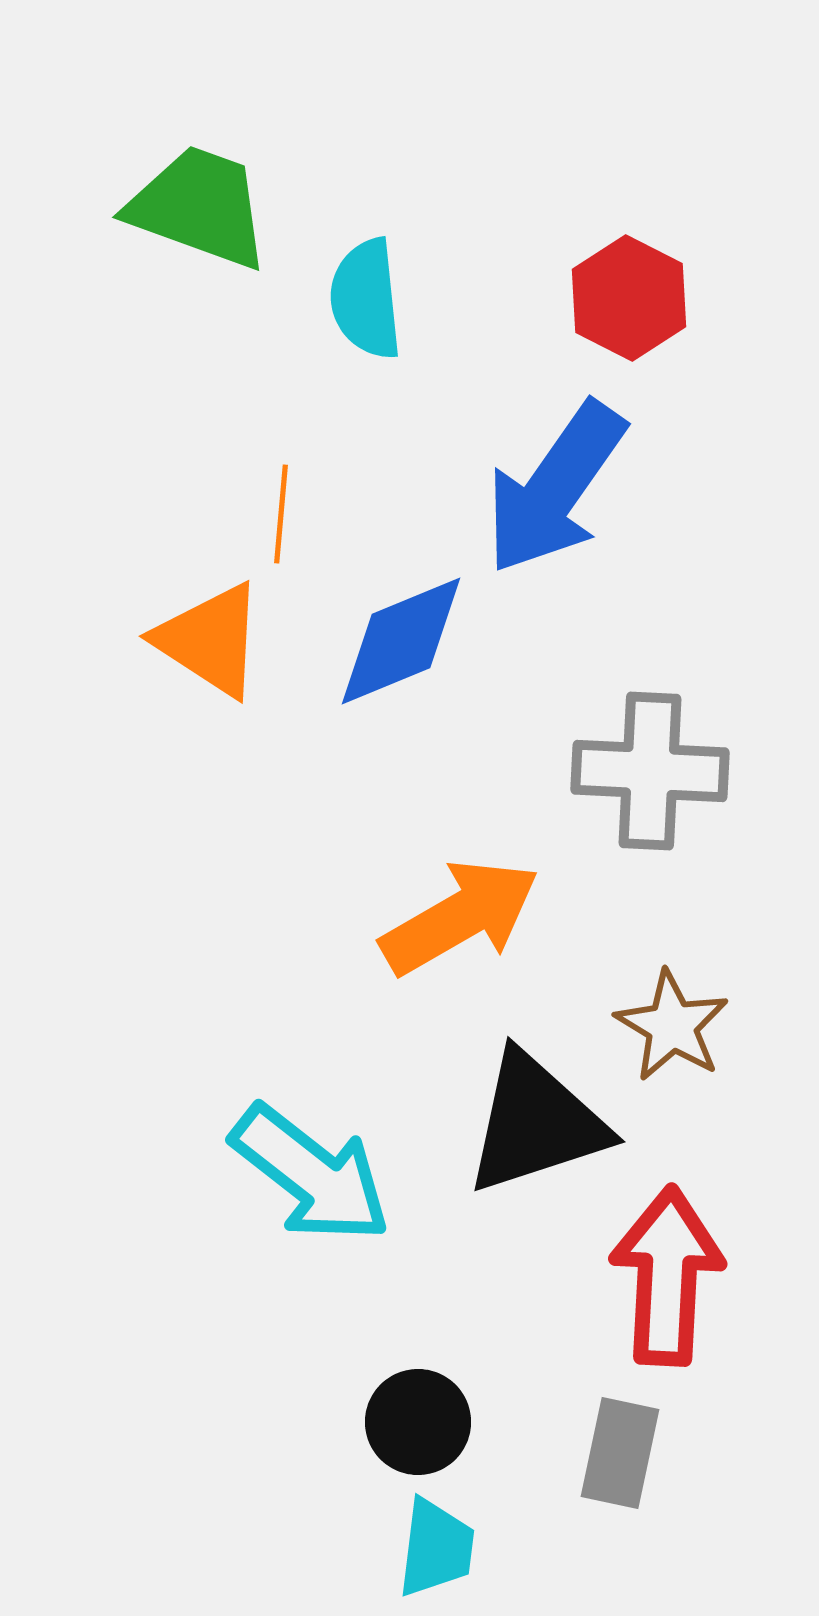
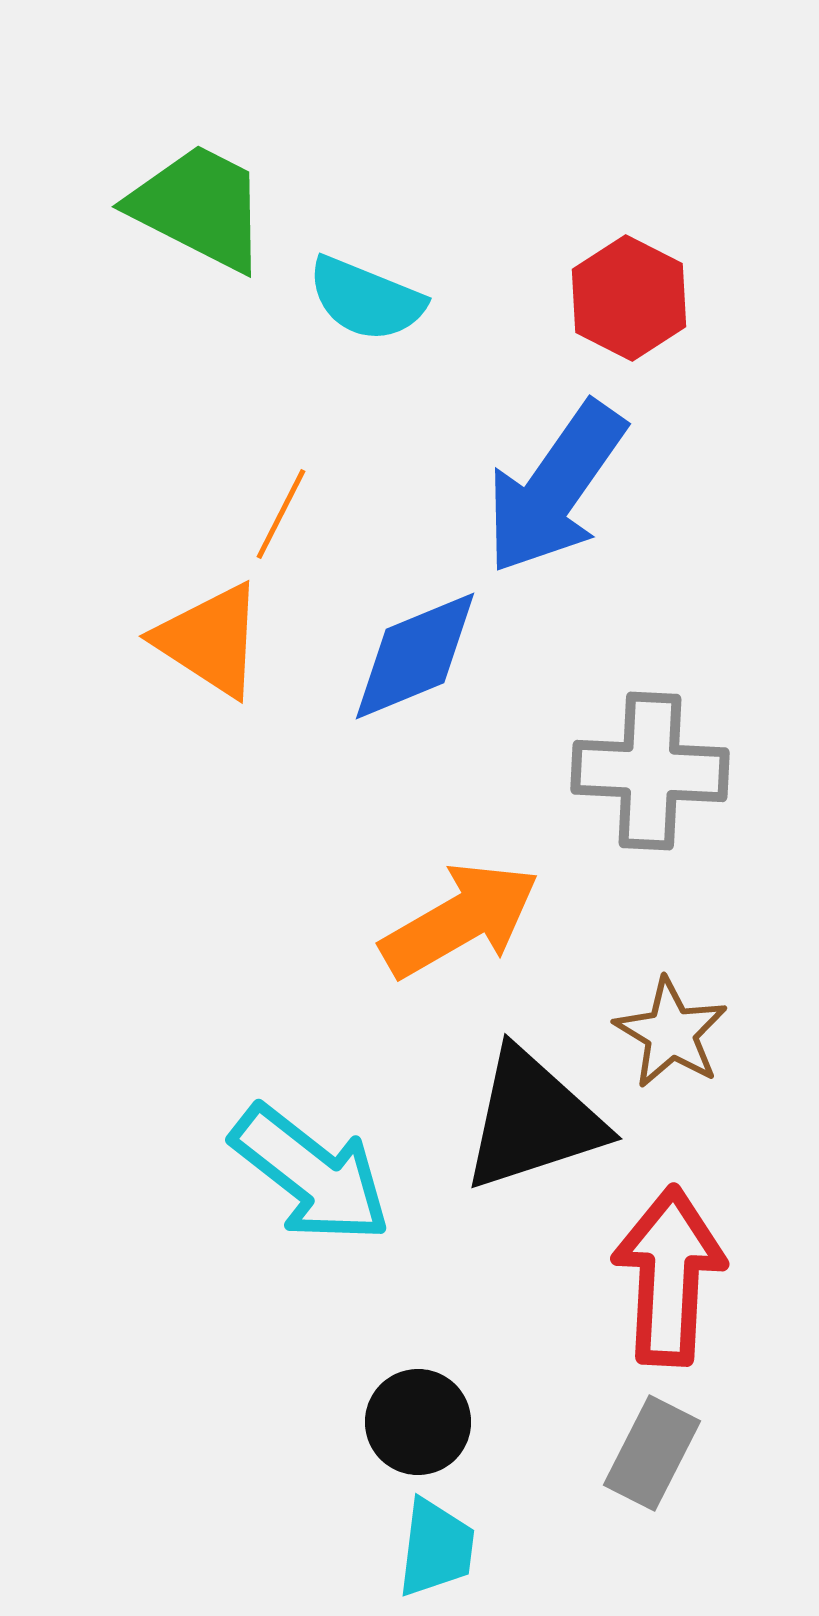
green trapezoid: rotated 7 degrees clockwise
cyan semicircle: rotated 62 degrees counterclockwise
orange line: rotated 22 degrees clockwise
blue diamond: moved 14 px right, 15 px down
orange arrow: moved 3 px down
brown star: moved 1 px left, 7 px down
black triangle: moved 3 px left, 3 px up
red arrow: moved 2 px right
gray rectangle: moved 32 px right; rotated 15 degrees clockwise
